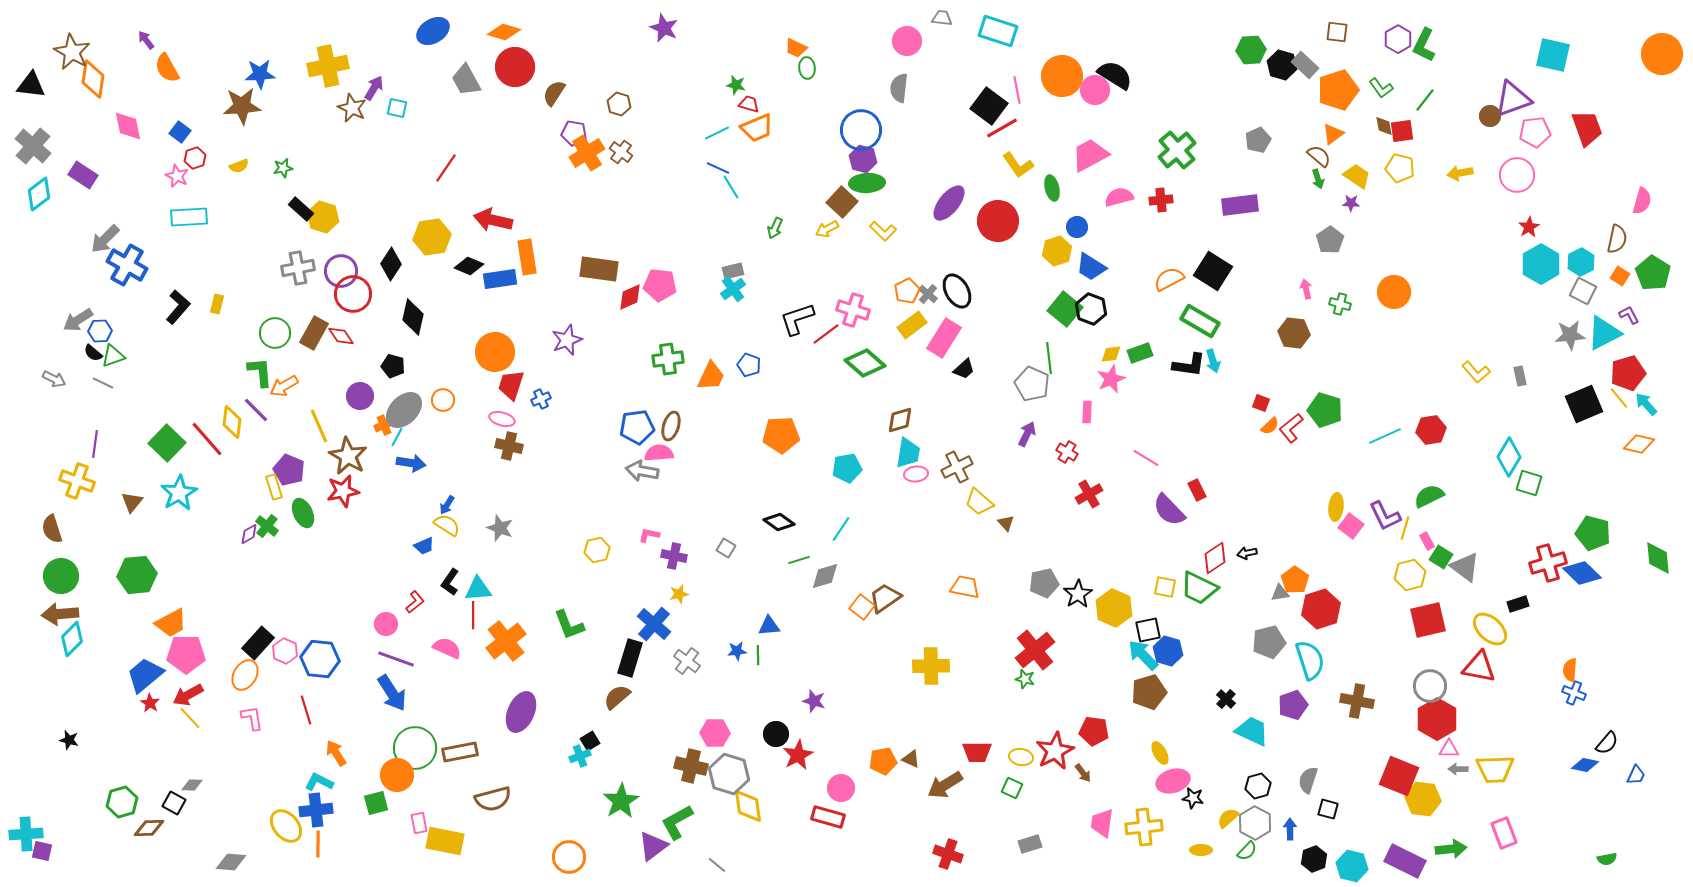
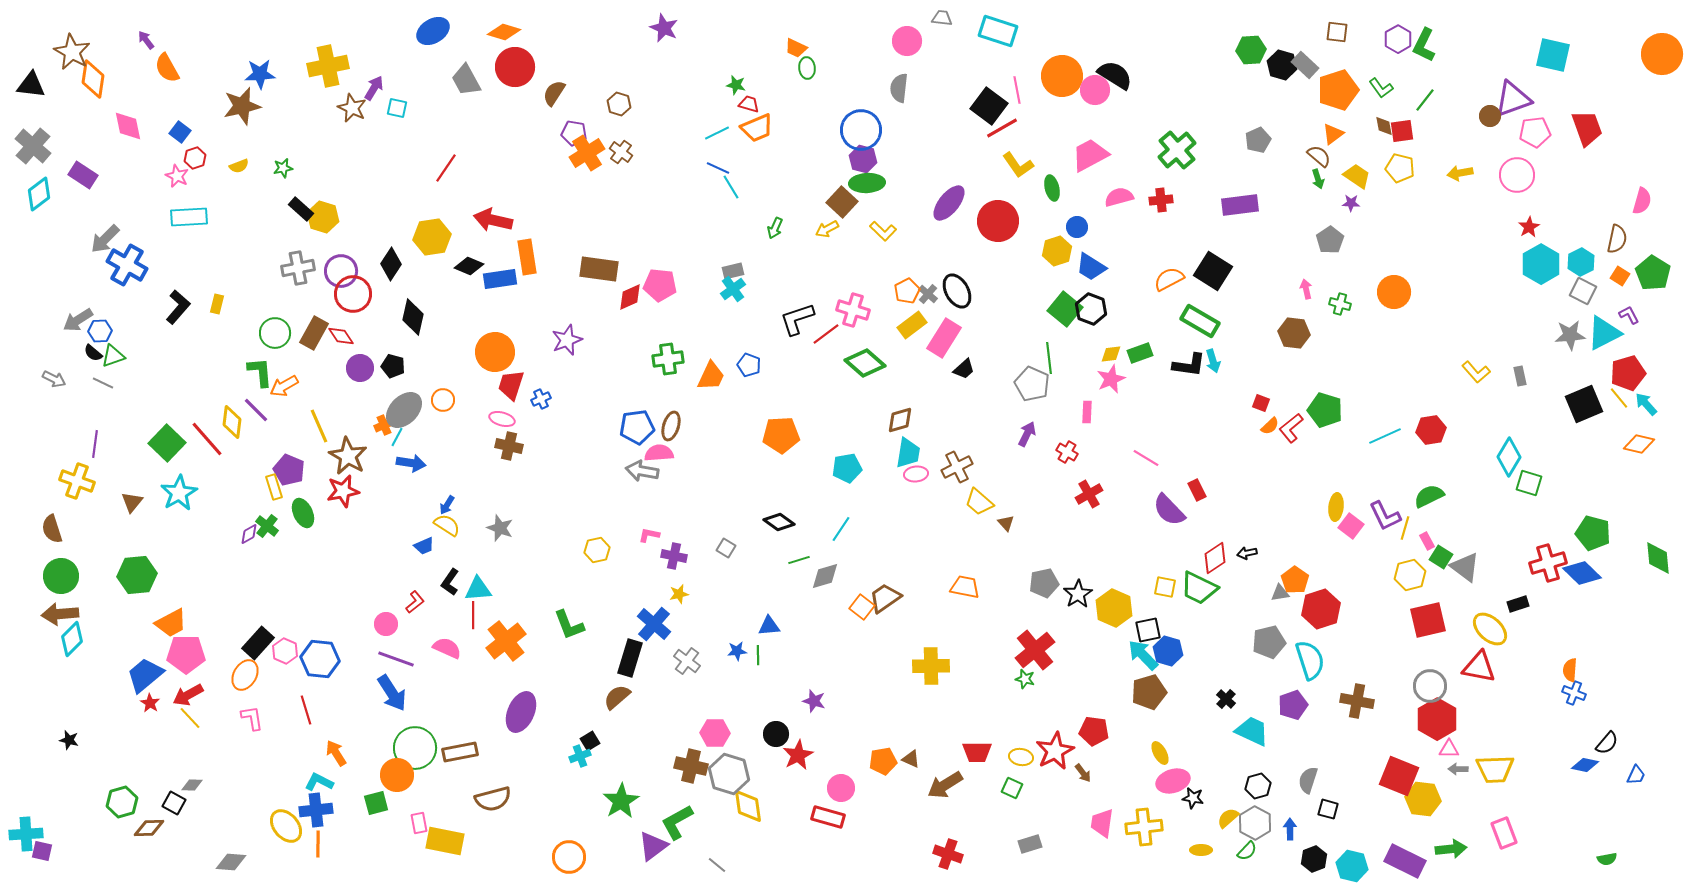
brown star at (242, 106): rotated 9 degrees counterclockwise
purple circle at (360, 396): moved 28 px up
